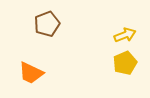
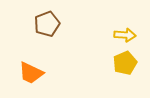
yellow arrow: rotated 25 degrees clockwise
